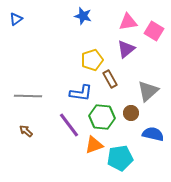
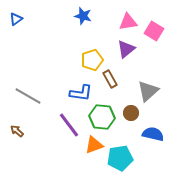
gray line: rotated 28 degrees clockwise
brown arrow: moved 9 px left
